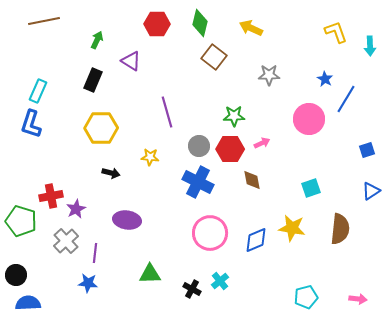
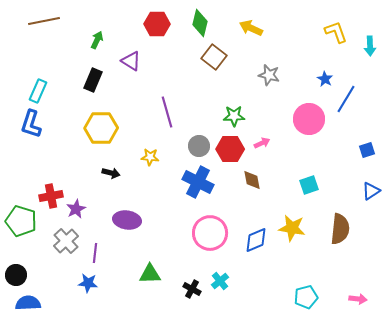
gray star at (269, 75): rotated 15 degrees clockwise
cyan square at (311, 188): moved 2 px left, 3 px up
